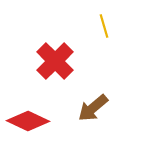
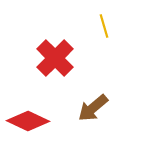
red cross: moved 3 px up
